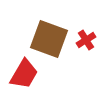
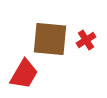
brown square: moved 1 px right; rotated 15 degrees counterclockwise
